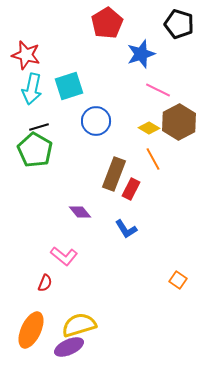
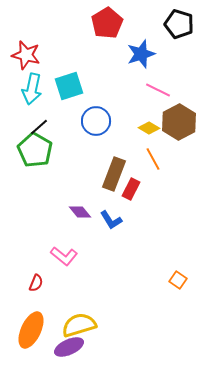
black line: rotated 24 degrees counterclockwise
blue L-shape: moved 15 px left, 9 px up
red semicircle: moved 9 px left
